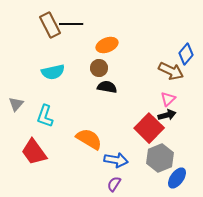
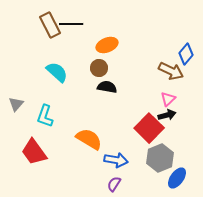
cyan semicircle: moved 4 px right; rotated 125 degrees counterclockwise
